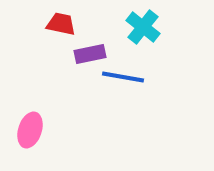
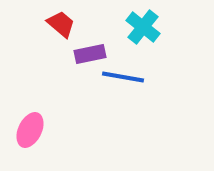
red trapezoid: rotated 28 degrees clockwise
pink ellipse: rotated 8 degrees clockwise
